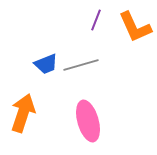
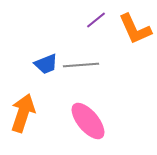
purple line: rotated 30 degrees clockwise
orange L-shape: moved 2 px down
gray line: rotated 12 degrees clockwise
pink ellipse: rotated 24 degrees counterclockwise
